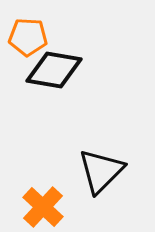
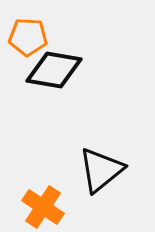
black triangle: moved 1 px up; rotated 6 degrees clockwise
orange cross: rotated 9 degrees counterclockwise
